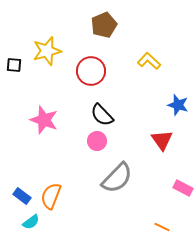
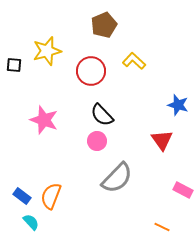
yellow L-shape: moved 15 px left
pink rectangle: moved 2 px down
cyan semicircle: rotated 96 degrees counterclockwise
